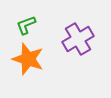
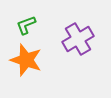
orange star: moved 2 px left, 1 px down
